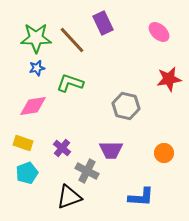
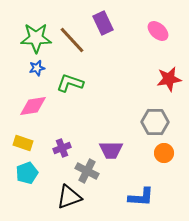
pink ellipse: moved 1 px left, 1 px up
gray hexagon: moved 29 px right, 16 px down; rotated 12 degrees counterclockwise
purple cross: rotated 30 degrees clockwise
